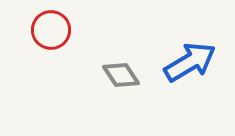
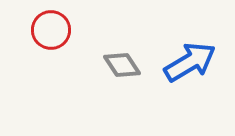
gray diamond: moved 1 px right, 10 px up
